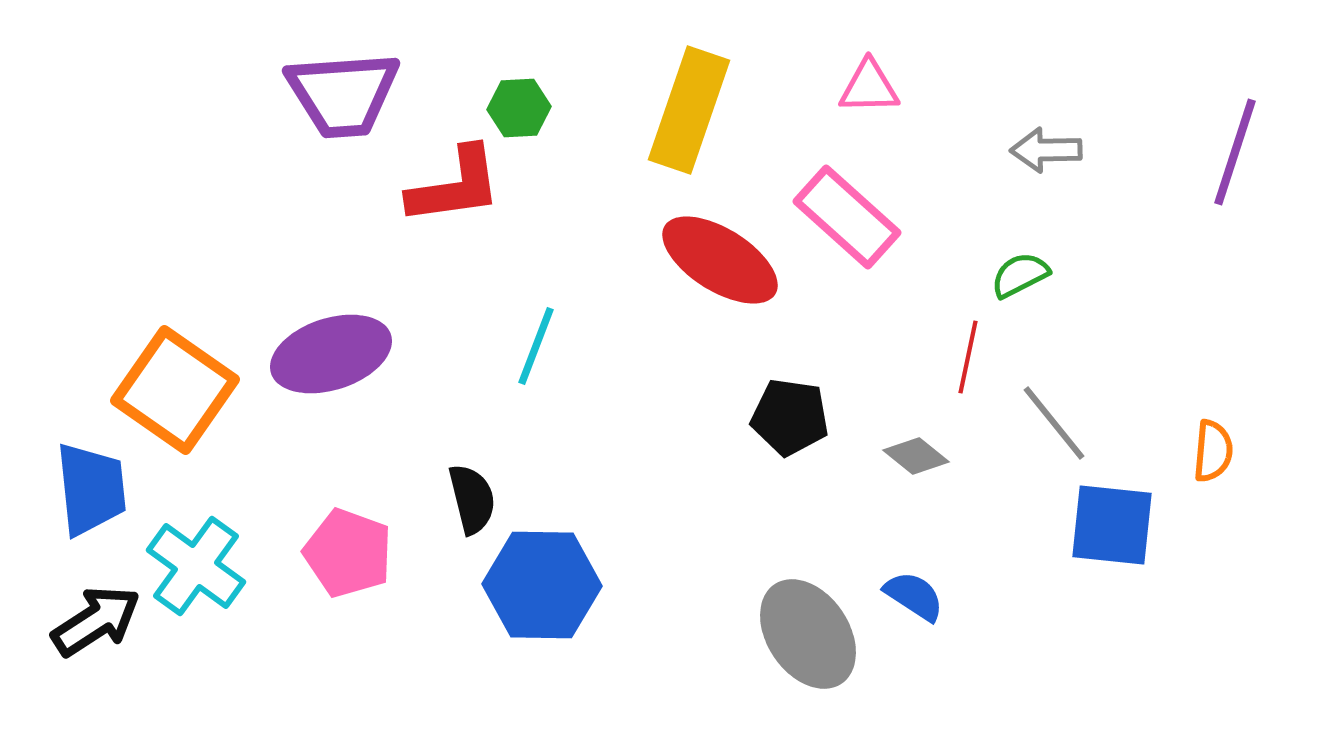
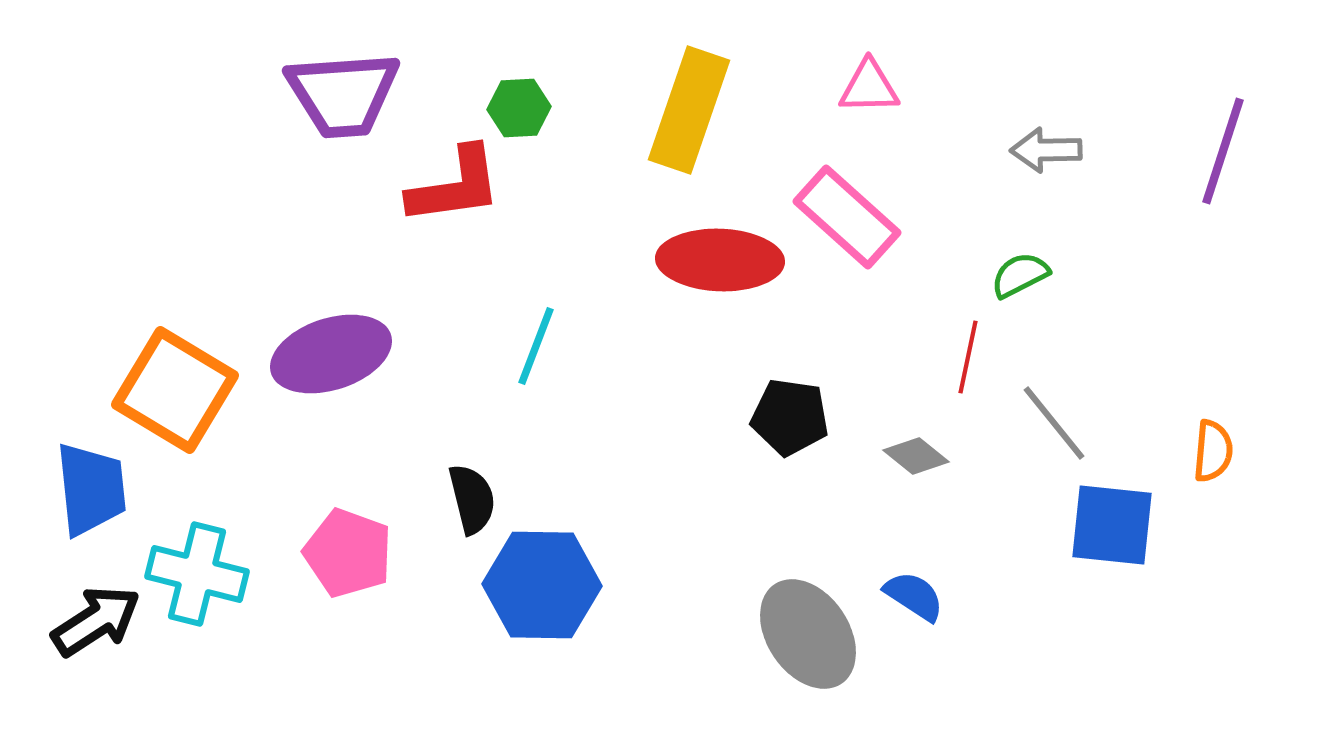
purple line: moved 12 px left, 1 px up
red ellipse: rotated 30 degrees counterclockwise
orange square: rotated 4 degrees counterclockwise
cyan cross: moved 1 px right, 8 px down; rotated 22 degrees counterclockwise
